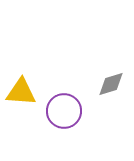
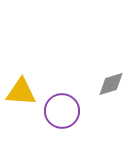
purple circle: moved 2 px left
